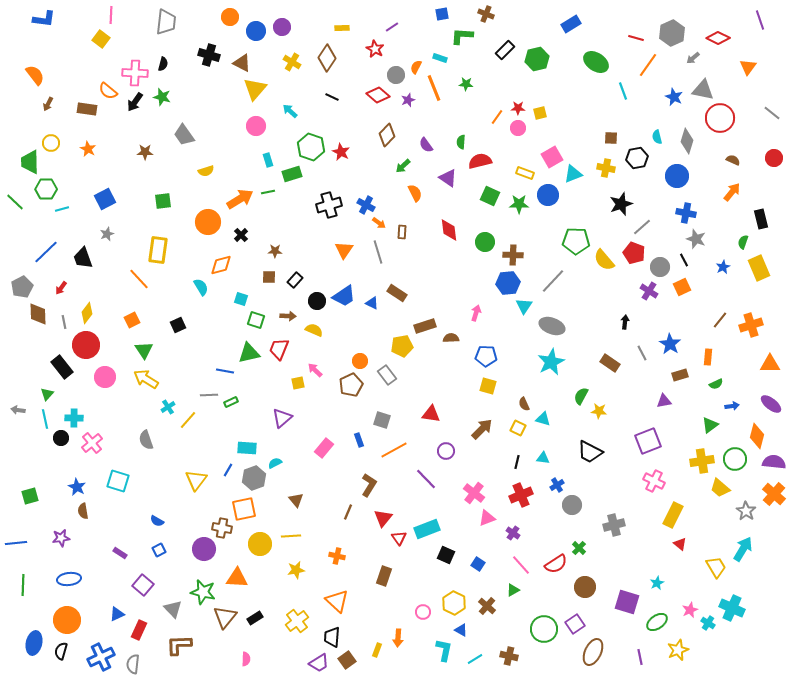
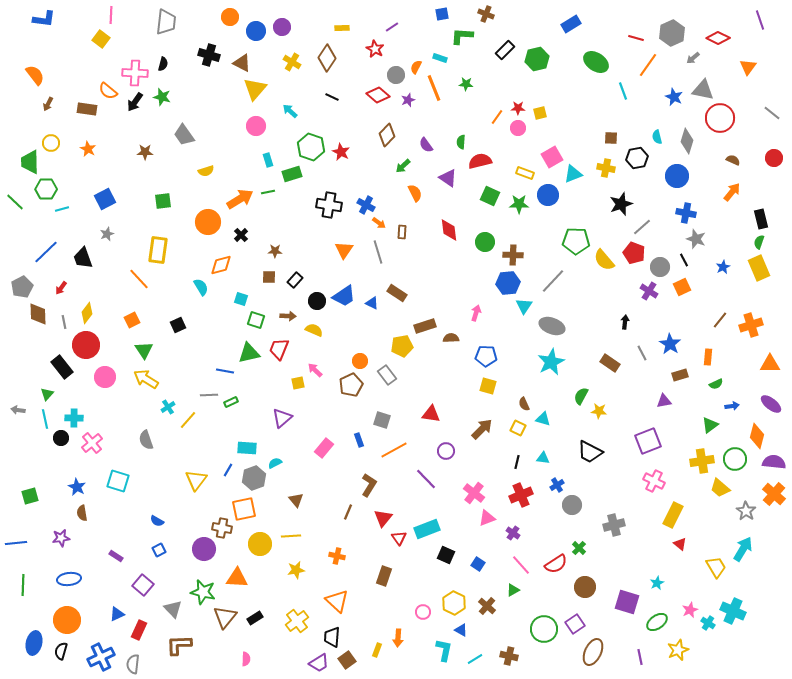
black cross at (329, 205): rotated 25 degrees clockwise
green semicircle at (743, 242): moved 16 px right
brown semicircle at (83, 511): moved 1 px left, 2 px down
purple rectangle at (120, 553): moved 4 px left, 3 px down
cyan cross at (732, 608): moved 1 px right, 3 px down
